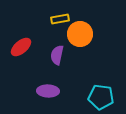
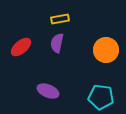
orange circle: moved 26 px right, 16 px down
purple semicircle: moved 12 px up
purple ellipse: rotated 20 degrees clockwise
